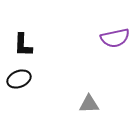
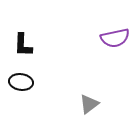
black ellipse: moved 2 px right, 3 px down; rotated 30 degrees clockwise
gray triangle: rotated 35 degrees counterclockwise
